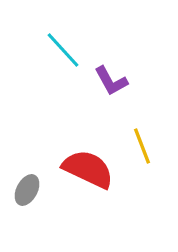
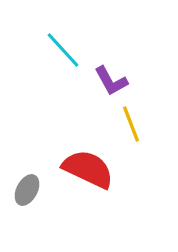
yellow line: moved 11 px left, 22 px up
